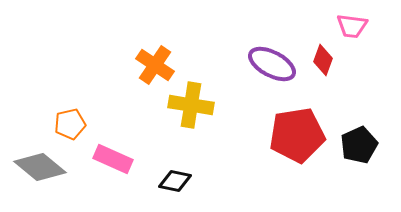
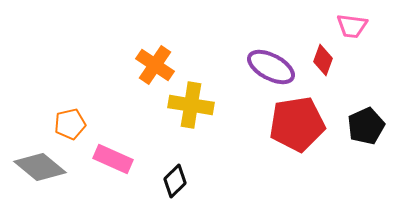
purple ellipse: moved 1 px left, 3 px down
red pentagon: moved 11 px up
black pentagon: moved 7 px right, 19 px up
black diamond: rotated 56 degrees counterclockwise
